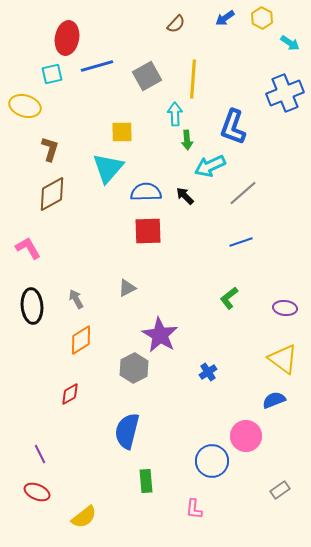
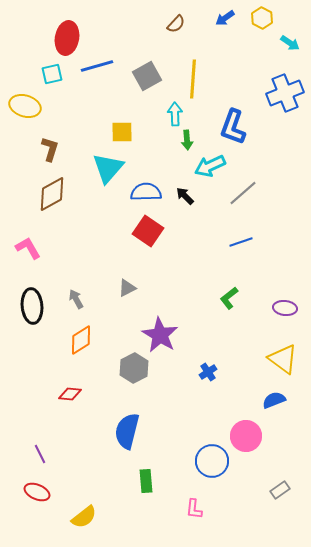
red square at (148, 231): rotated 36 degrees clockwise
red diamond at (70, 394): rotated 35 degrees clockwise
